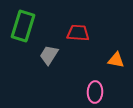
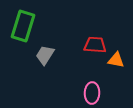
red trapezoid: moved 17 px right, 12 px down
gray trapezoid: moved 4 px left
pink ellipse: moved 3 px left, 1 px down
